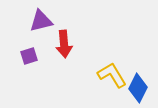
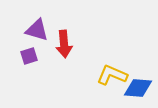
purple triangle: moved 4 px left, 9 px down; rotated 30 degrees clockwise
yellow L-shape: rotated 36 degrees counterclockwise
blue diamond: rotated 68 degrees clockwise
